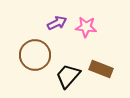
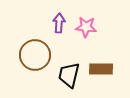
purple arrow: moved 2 px right; rotated 60 degrees counterclockwise
brown rectangle: rotated 20 degrees counterclockwise
black trapezoid: moved 1 px right, 1 px up; rotated 28 degrees counterclockwise
